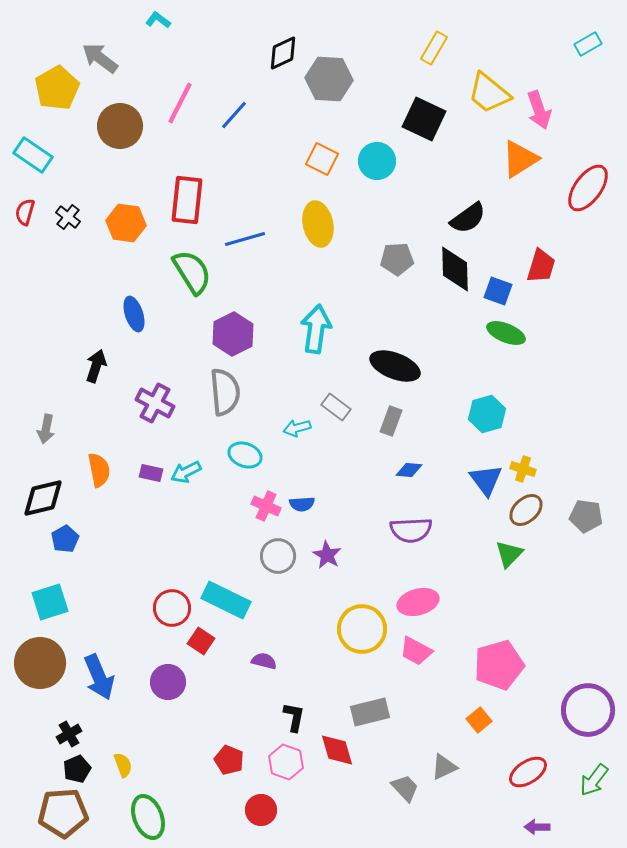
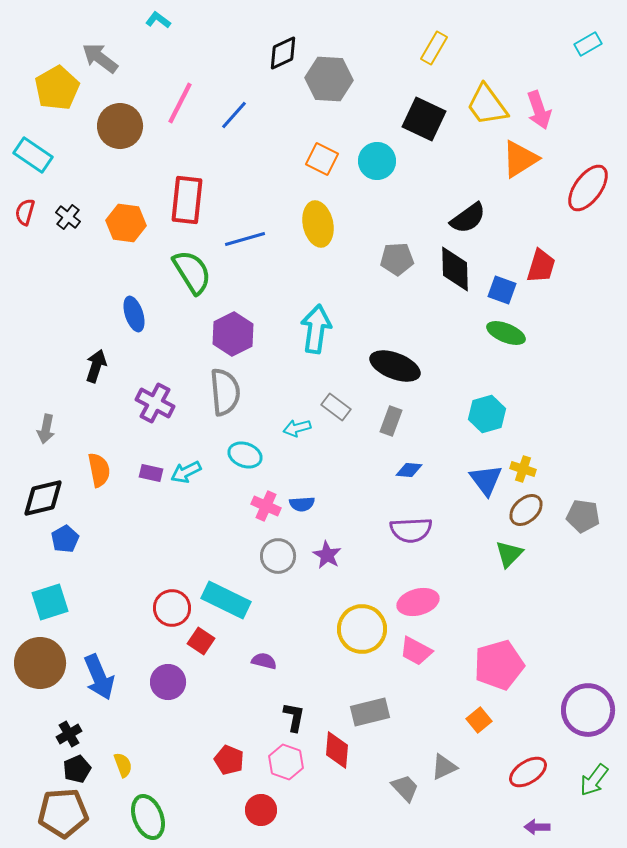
yellow trapezoid at (489, 93): moved 2 px left, 12 px down; rotated 15 degrees clockwise
blue square at (498, 291): moved 4 px right, 1 px up
gray pentagon at (586, 516): moved 3 px left
red diamond at (337, 750): rotated 21 degrees clockwise
